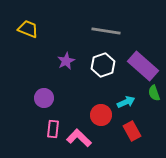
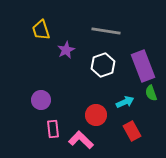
yellow trapezoid: moved 13 px right, 1 px down; rotated 130 degrees counterclockwise
purple star: moved 11 px up
purple rectangle: rotated 28 degrees clockwise
green semicircle: moved 3 px left
purple circle: moved 3 px left, 2 px down
cyan arrow: moved 1 px left
red circle: moved 5 px left
pink rectangle: rotated 12 degrees counterclockwise
pink L-shape: moved 2 px right, 2 px down
